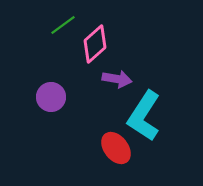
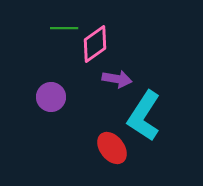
green line: moved 1 px right, 3 px down; rotated 36 degrees clockwise
pink diamond: rotated 6 degrees clockwise
red ellipse: moved 4 px left
